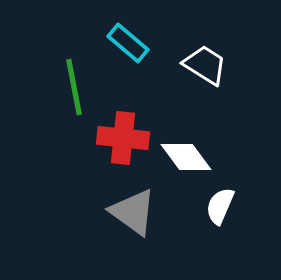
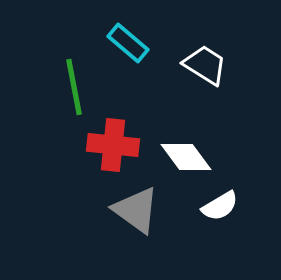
red cross: moved 10 px left, 7 px down
white semicircle: rotated 144 degrees counterclockwise
gray triangle: moved 3 px right, 2 px up
